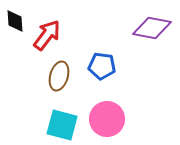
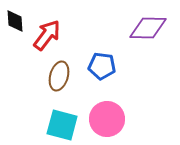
purple diamond: moved 4 px left; rotated 9 degrees counterclockwise
